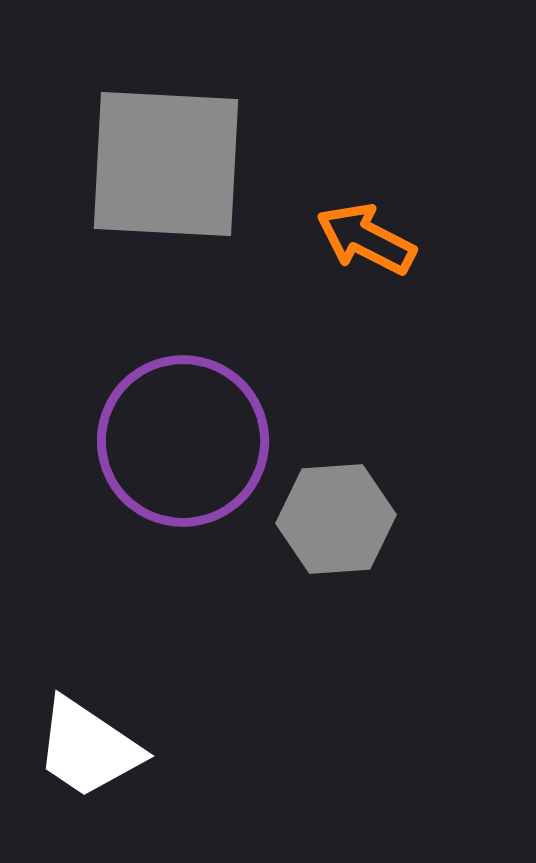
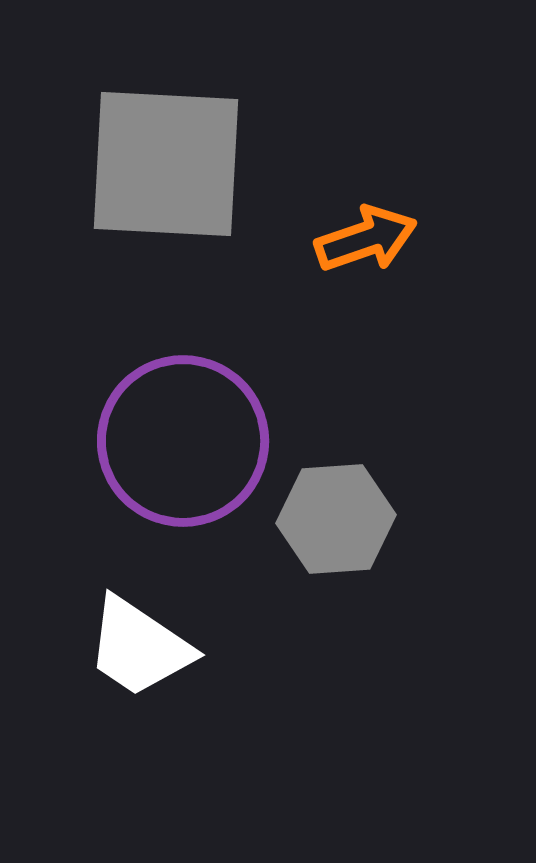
orange arrow: rotated 134 degrees clockwise
white trapezoid: moved 51 px right, 101 px up
